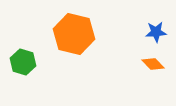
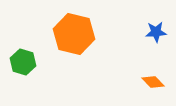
orange diamond: moved 18 px down
